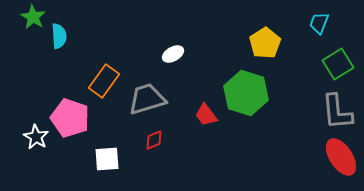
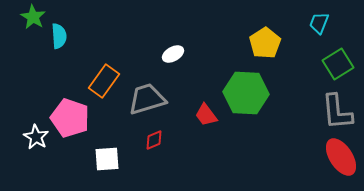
green hexagon: rotated 15 degrees counterclockwise
